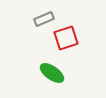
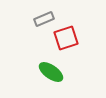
green ellipse: moved 1 px left, 1 px up
